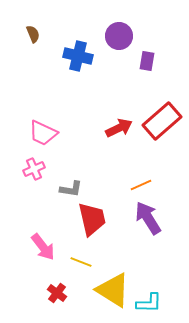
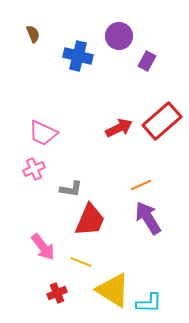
purple rectangle: rotated 18 degrees clockwise
red trapezoid: moved 2 px left, 1 px down; rotated 36 degrees clockwise
red cross: rotated 30 degrees clockwise
